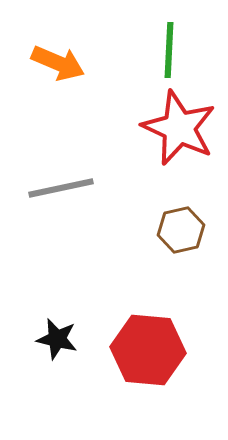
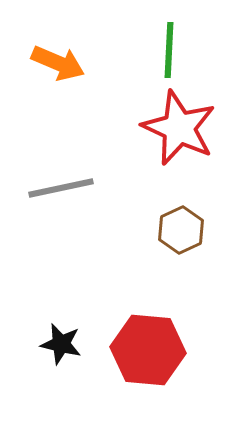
brown hexagon: rotated 12 degrees counterclockwise
black star: moved 4 px right, 5 px down
